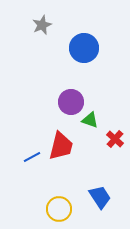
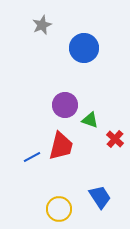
purple circle: moved 6 px left, 3 px down
